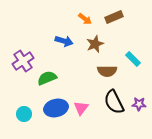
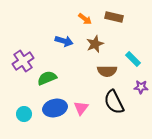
brown rectangle: rotated 36 degrees clockwise
purple star: moved 2 px right, 17 px up
blue ellipse: moved 1 px left
